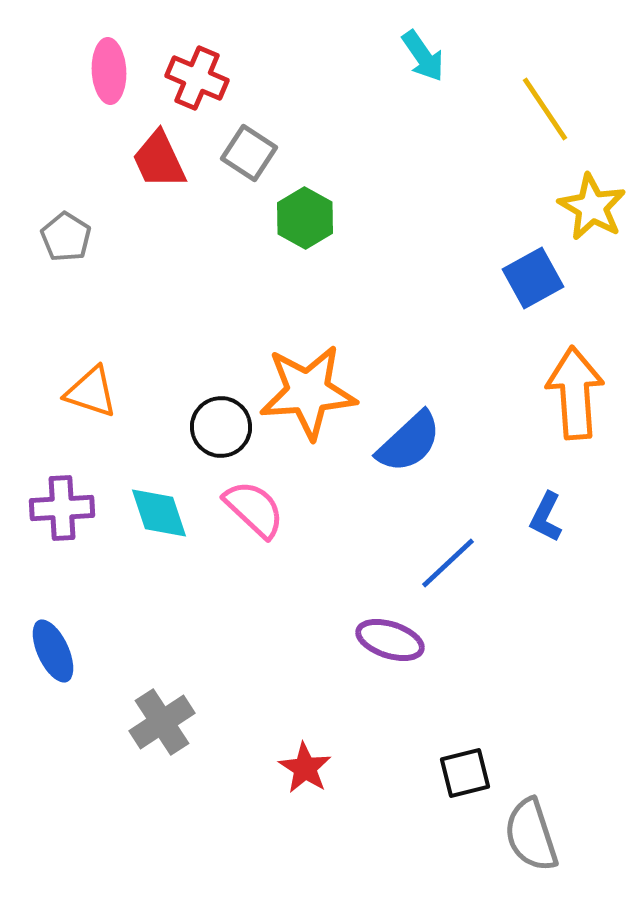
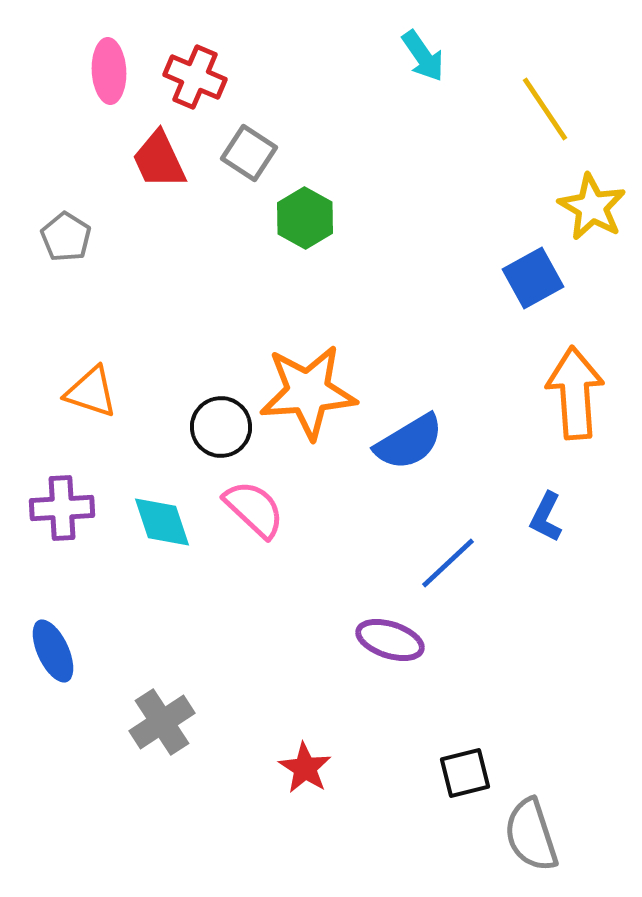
red cross: moved 2 px left, 1 px up
blue semicircle: rotated 12 degrees clockwise
cyan diamond: moved 3 px right, 9 px down
